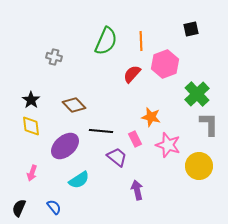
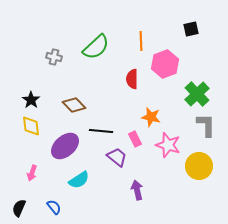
green semicircle: moved 10 px left, 6 px down; rotated 24 degrees clockwise
red semicircle: moved 5 px down; rotated 42 degrees counterclockwise
gray L-shape: moved 3 px left, 1 px down
